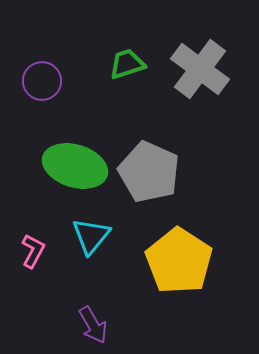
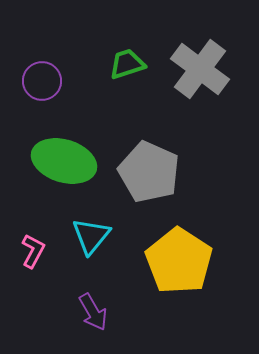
green ellipse: moved 11 px left, 5 px up
purple arrow: moved 13 px up
